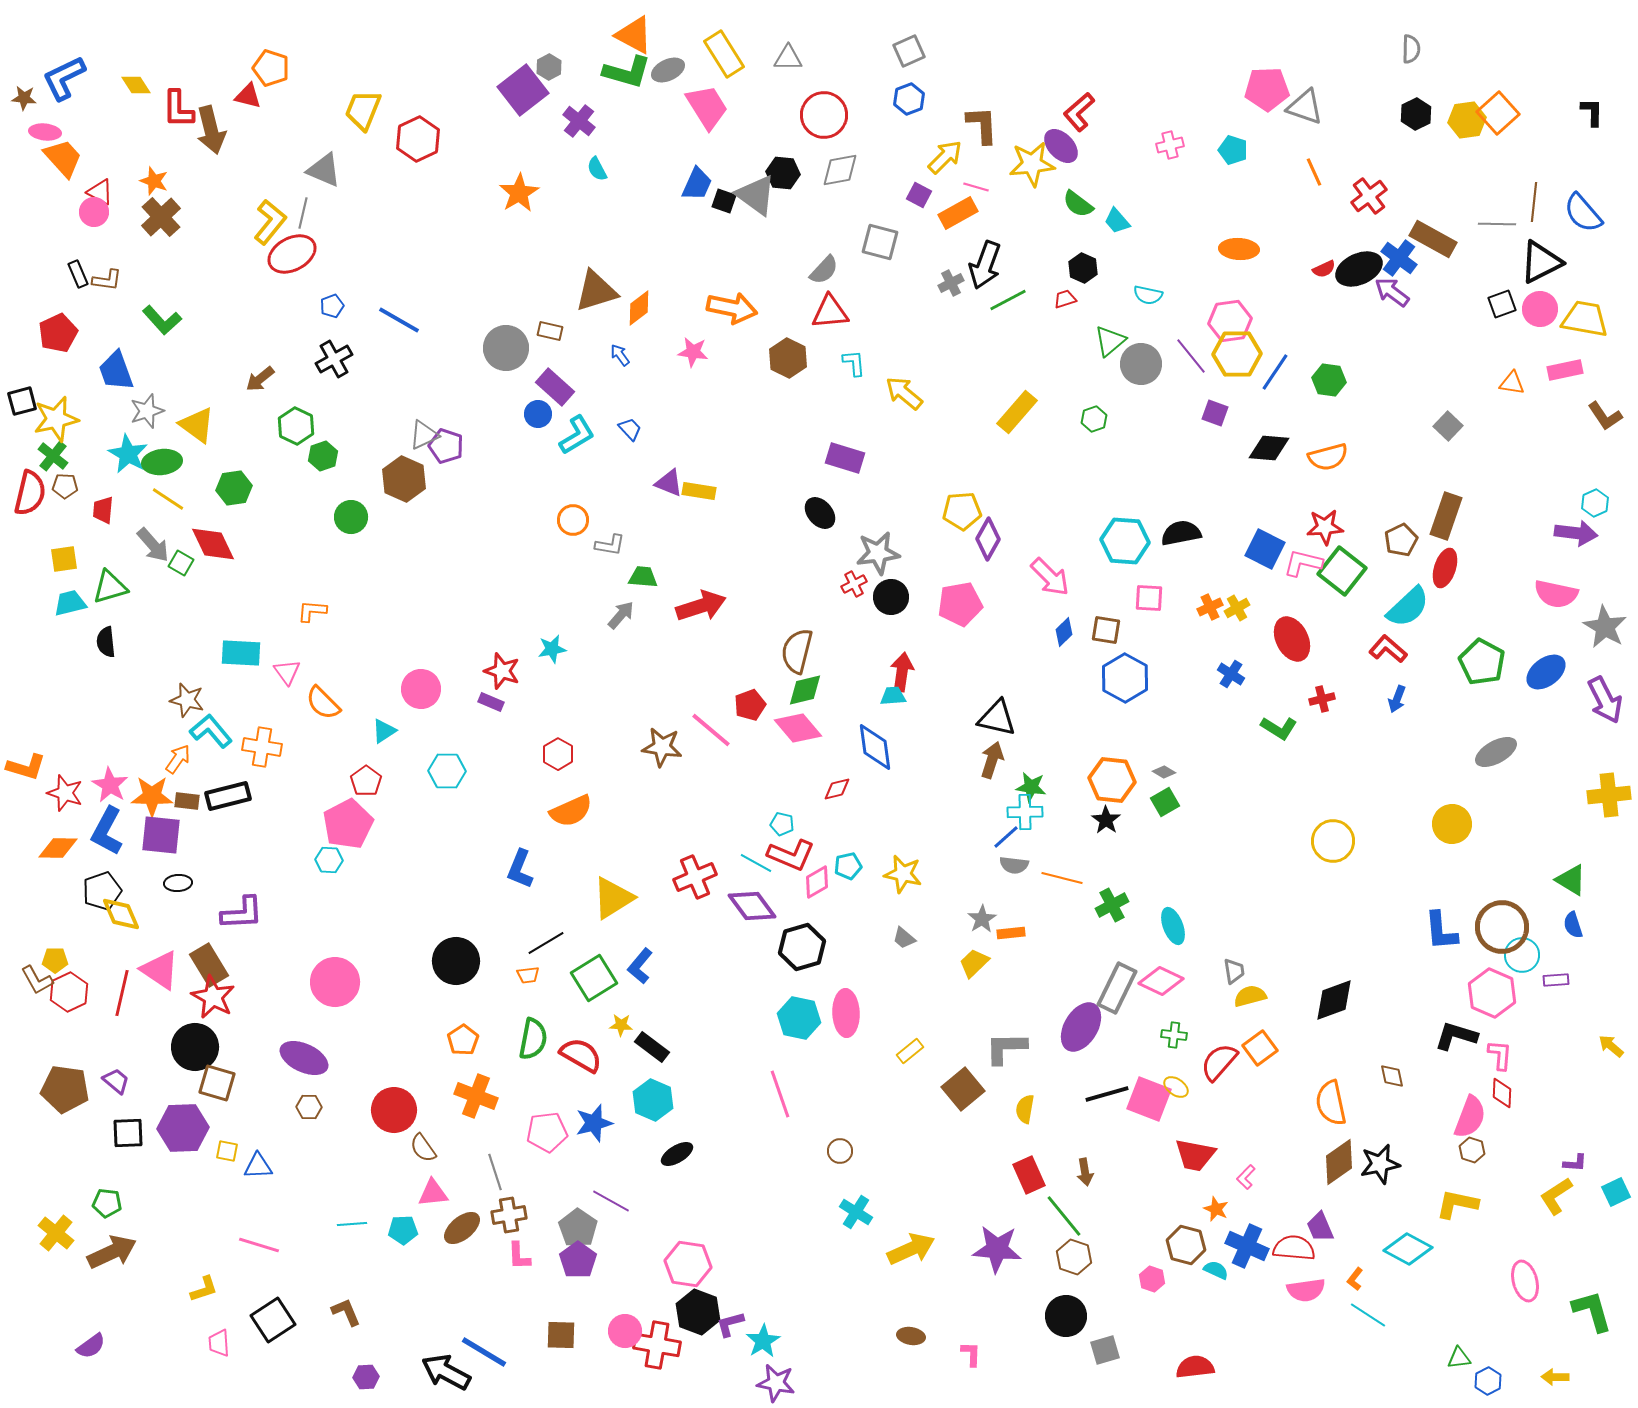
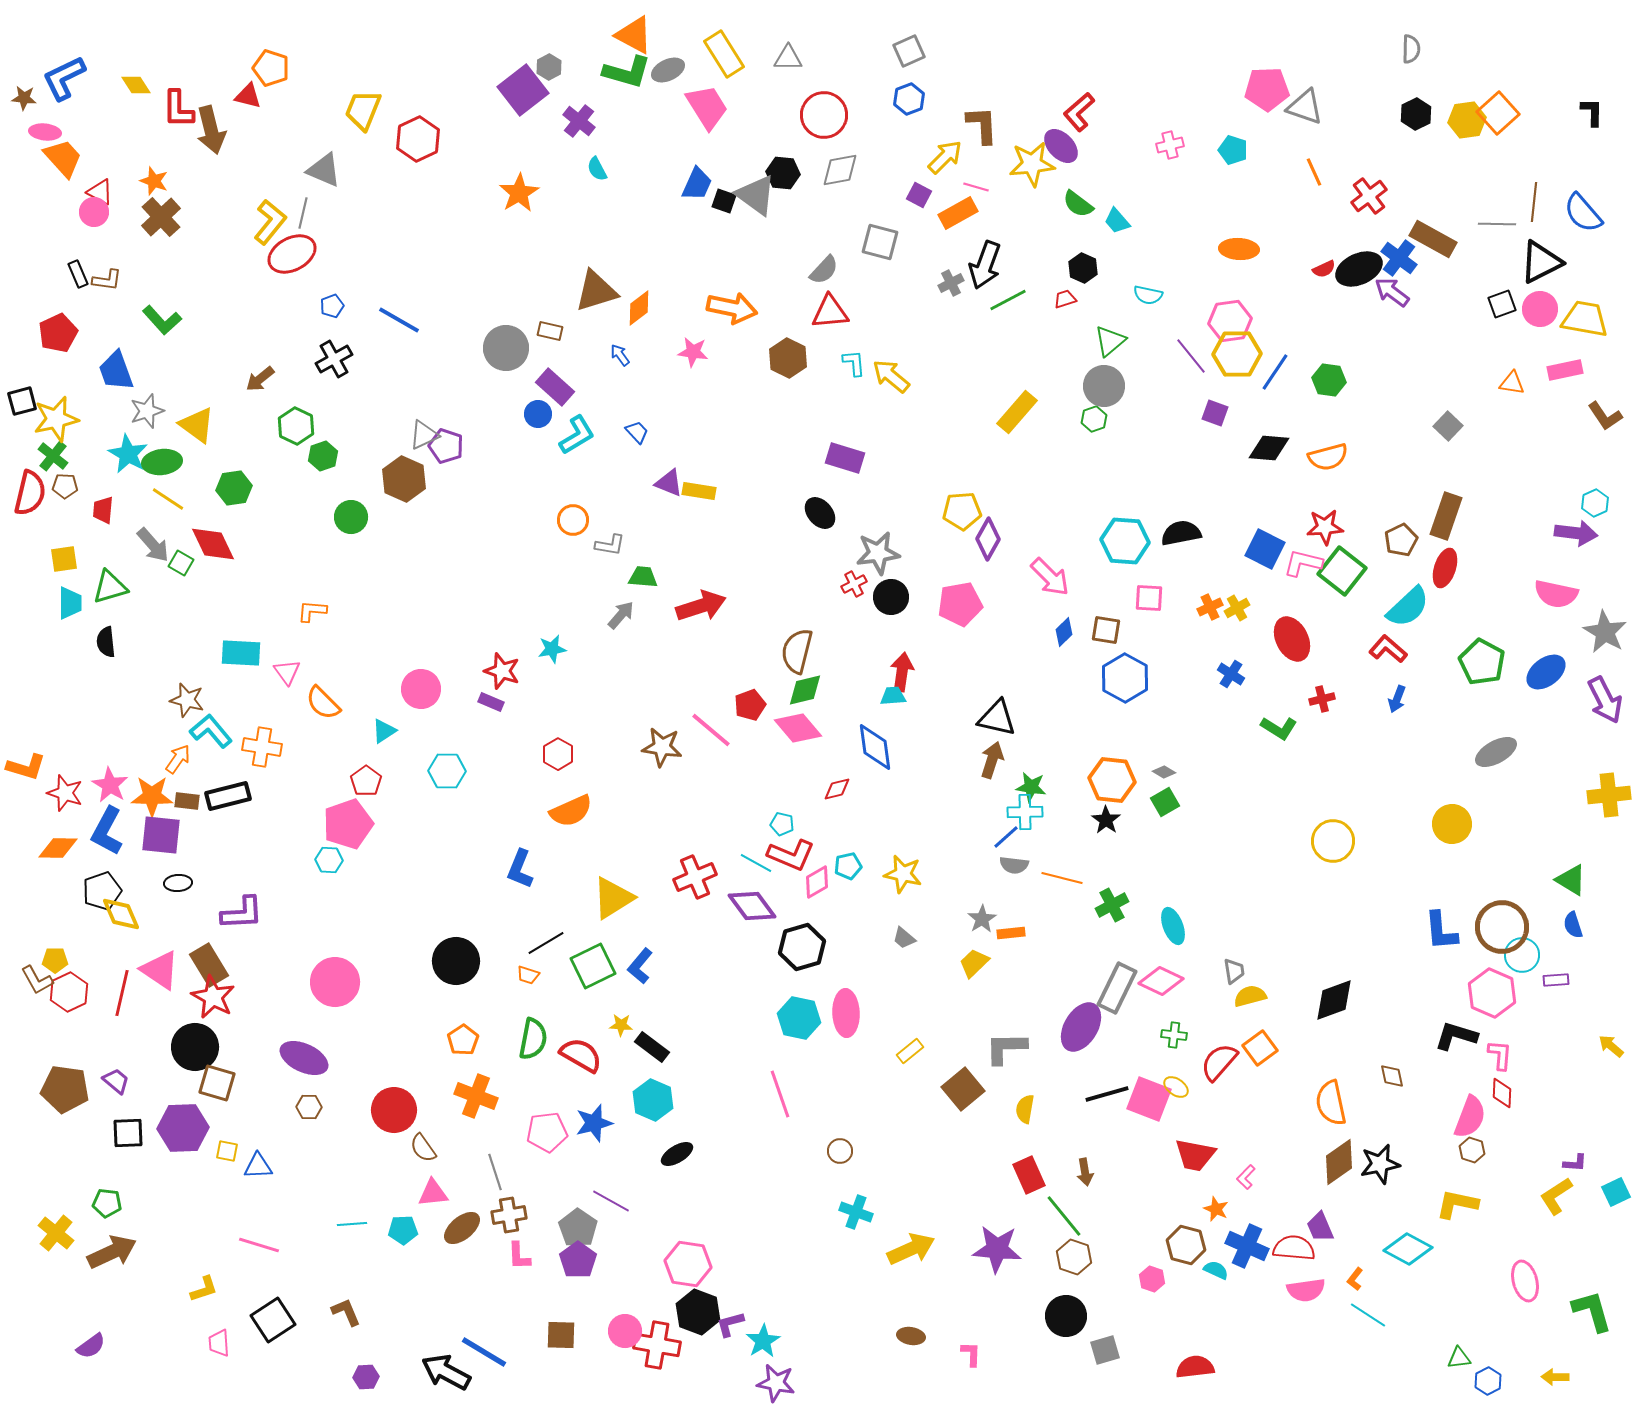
gray circle at (1141, 364): moved 37 px left, 22 px down
yellow arrow at (904, 393): moved 13 px left, 17 px up
blue trapezoid at (630, 429): moved 7 px right, 3 px down
cyan trapezoid at (70, 603): rotated 104 degrees clockwise
gray star at (1605, 627): moved 5 px down
pink pentagon at (348, 824): rotated 9 degrees clockwise
orange trapezoid at (528, 975): rotated 25 degrees clockwise
green square at (594, 978): moved 1 px left, 12 px up; rotated 6 degrees clockwise
cyan cross at (856, 1212): rotated 12 degrees counterclockwise
